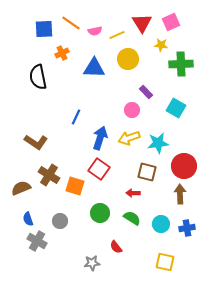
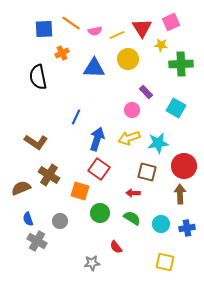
red triangle: moved 5 px down
blue arrow: moved 3 px left, 1 px down
orange square: moved 5 px right, 5 px down
